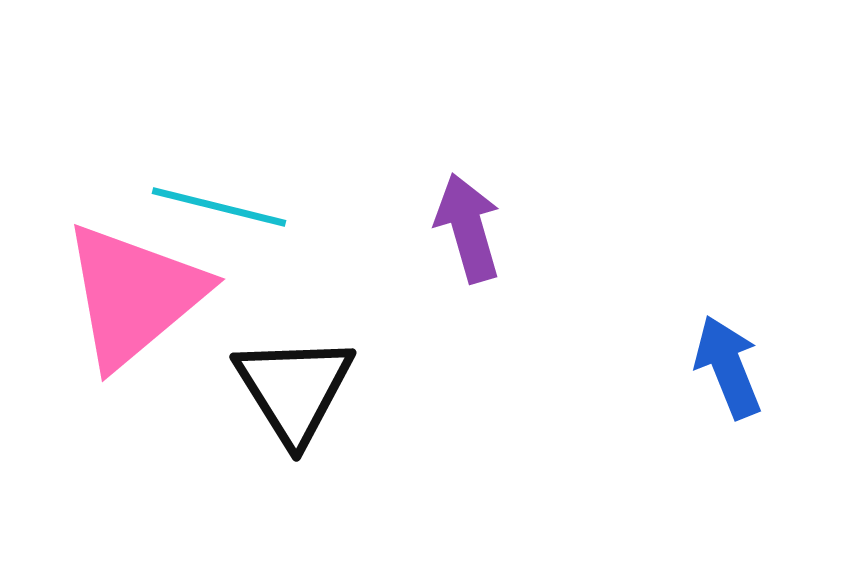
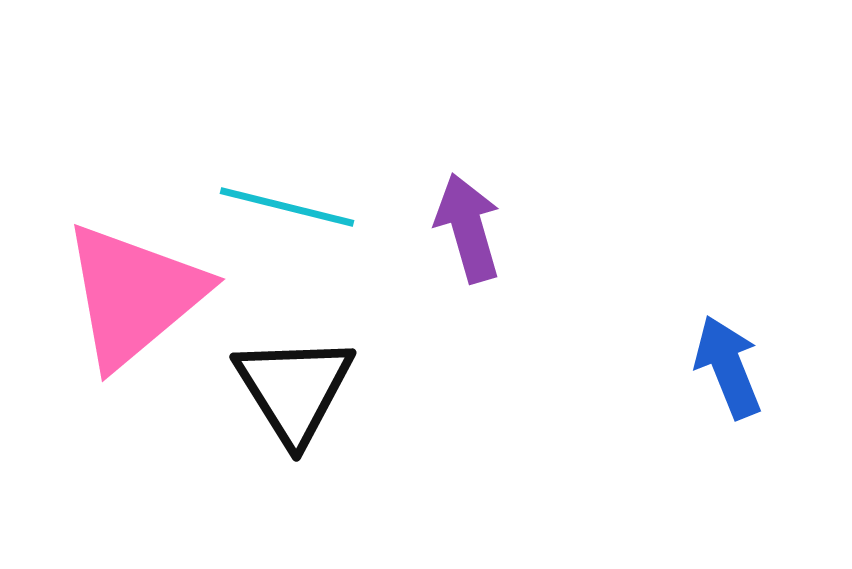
cyan line: moved 68 px right
